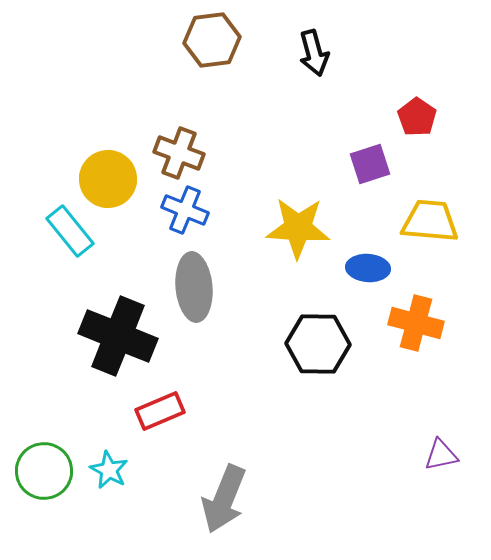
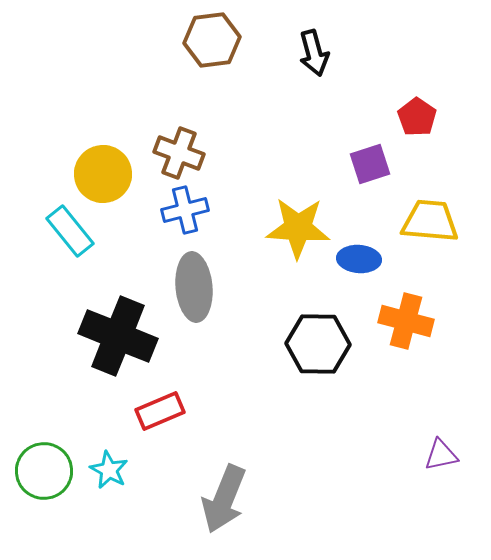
yellow circle: moved 5 px left, 5 px up
blue cross: rotated 36 degrees counterclockwise
blue ellipse: moved 9 px left, 9 px up
orange cross: moved 10 px left, 2 px up
